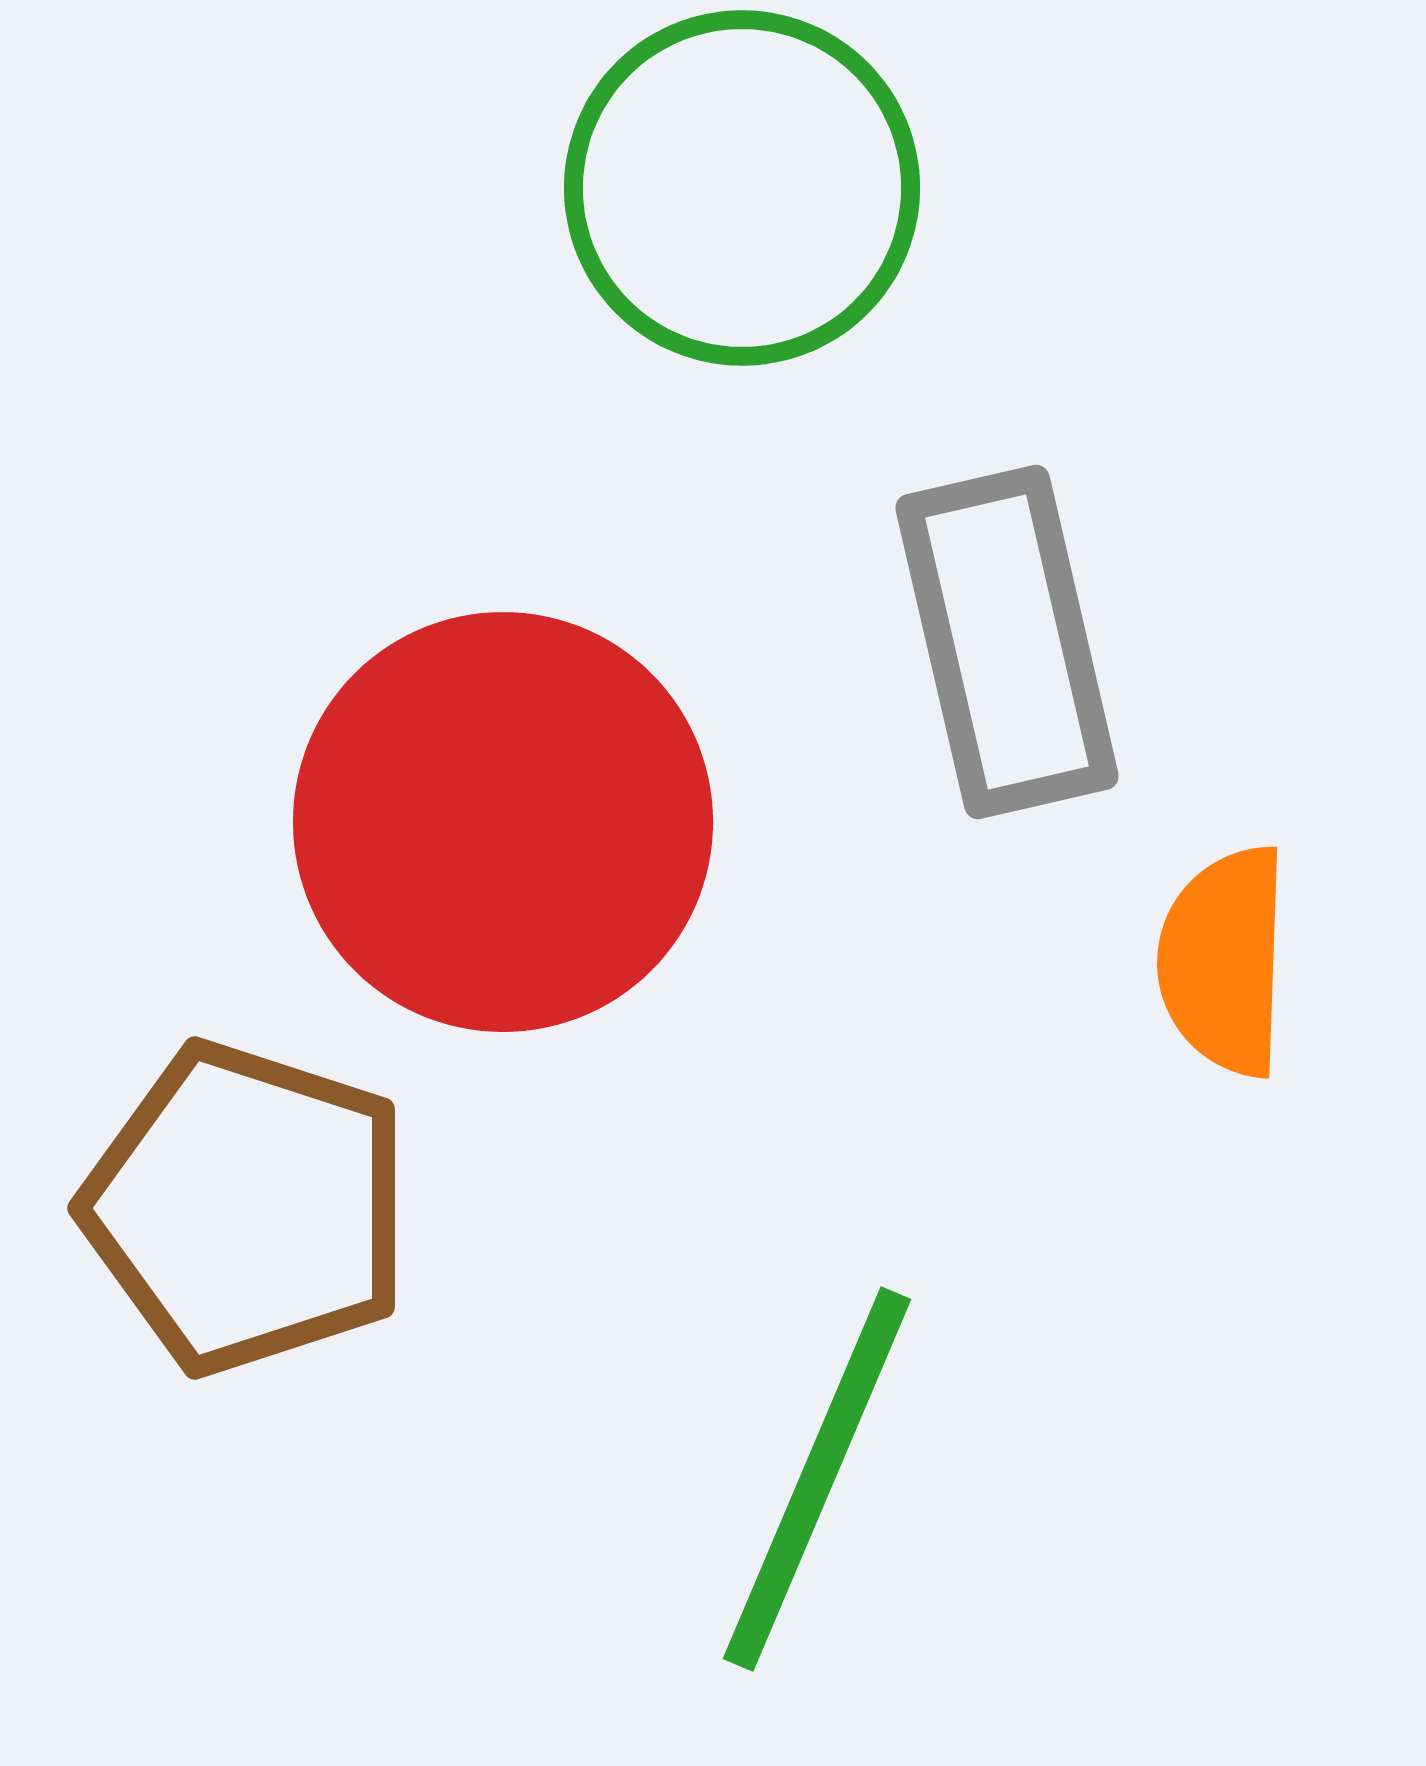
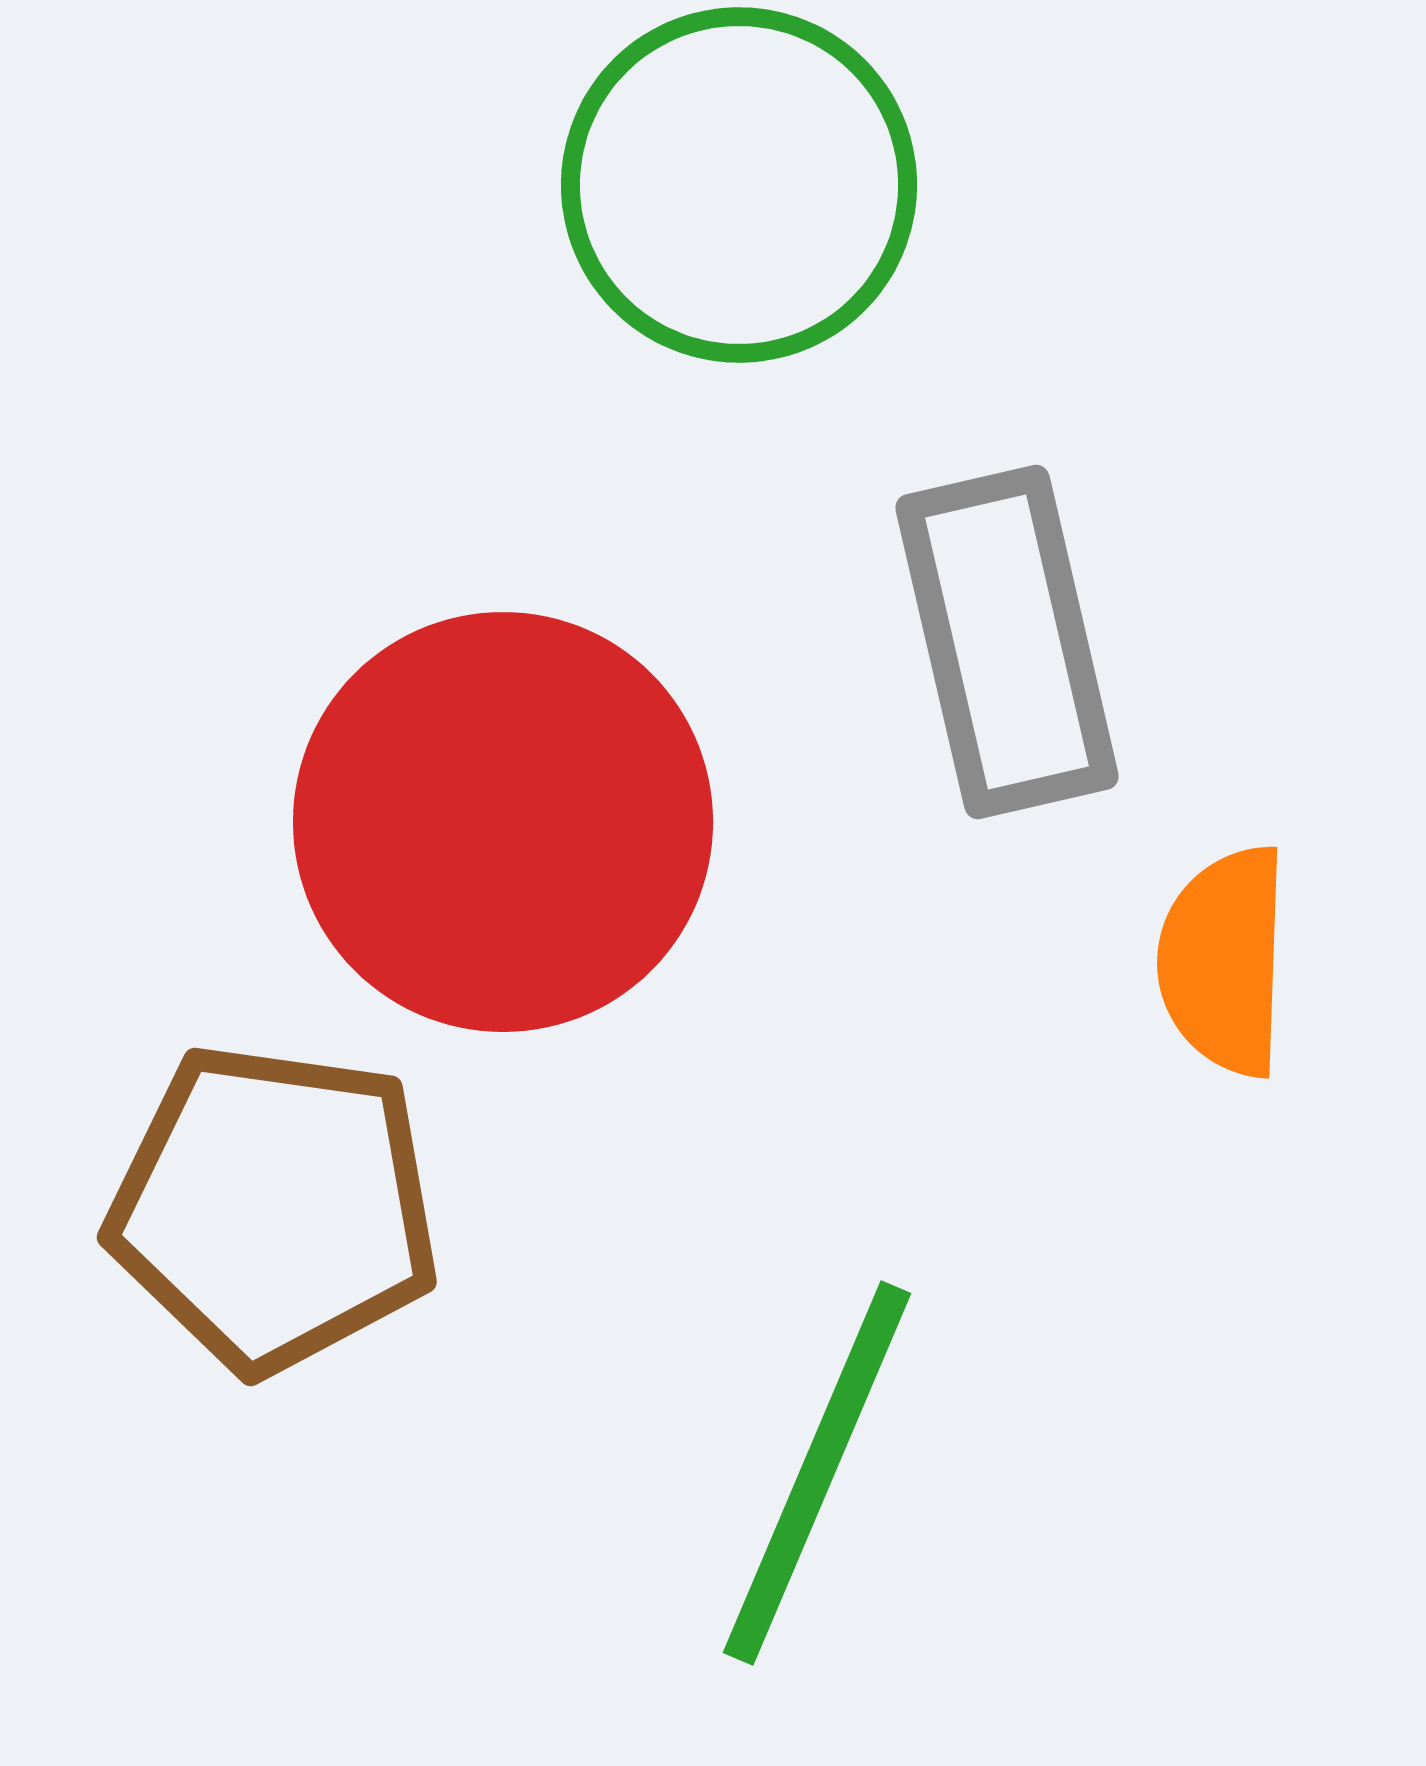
green circle: moved 3 px left, 3 px up
brown pentagon: moved 27 px right; rotated 10 degrees counterclockwise
green line: moved 6 px up
